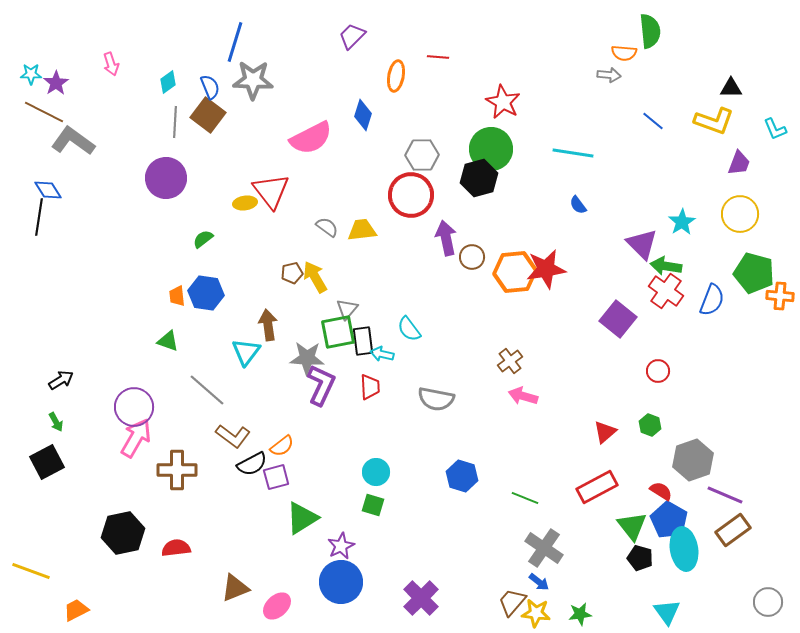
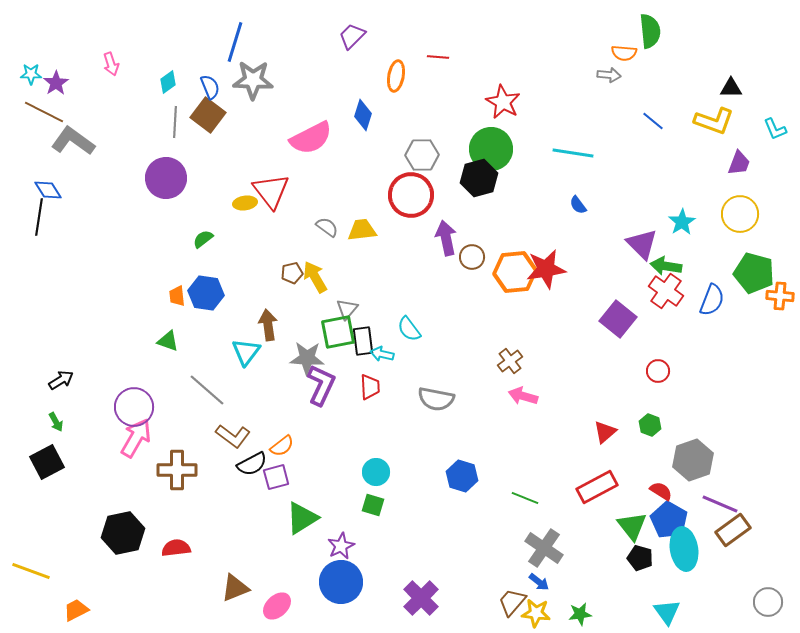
purple line at (725, 495): moved 5 px left, 9 px down
